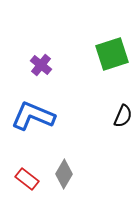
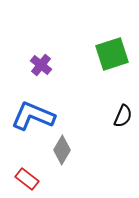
gray diamond: moved 2 px left, 24 px up
